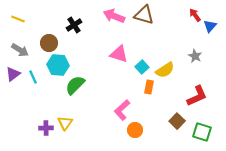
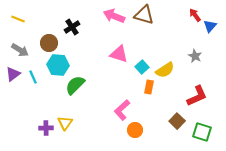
black cross: moved 2 px left, 2 px down
